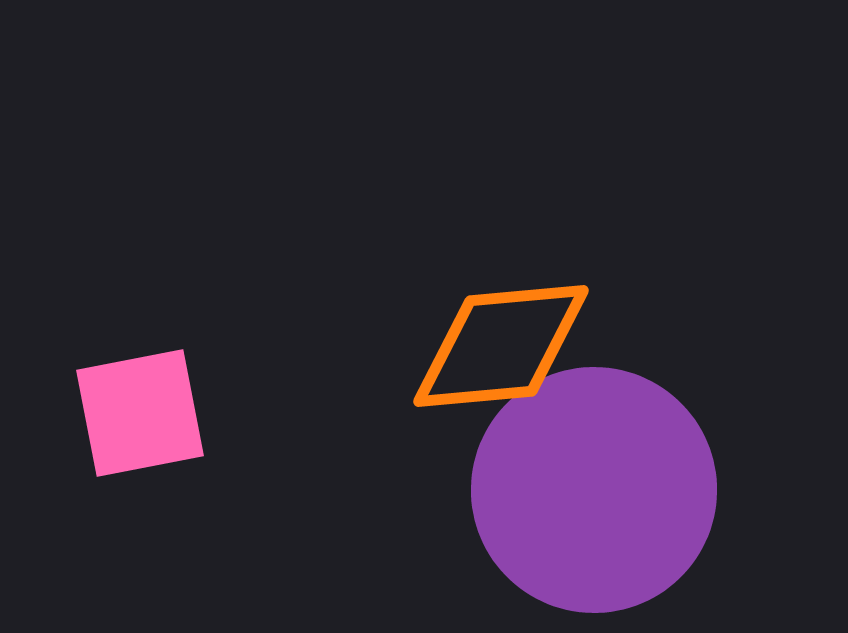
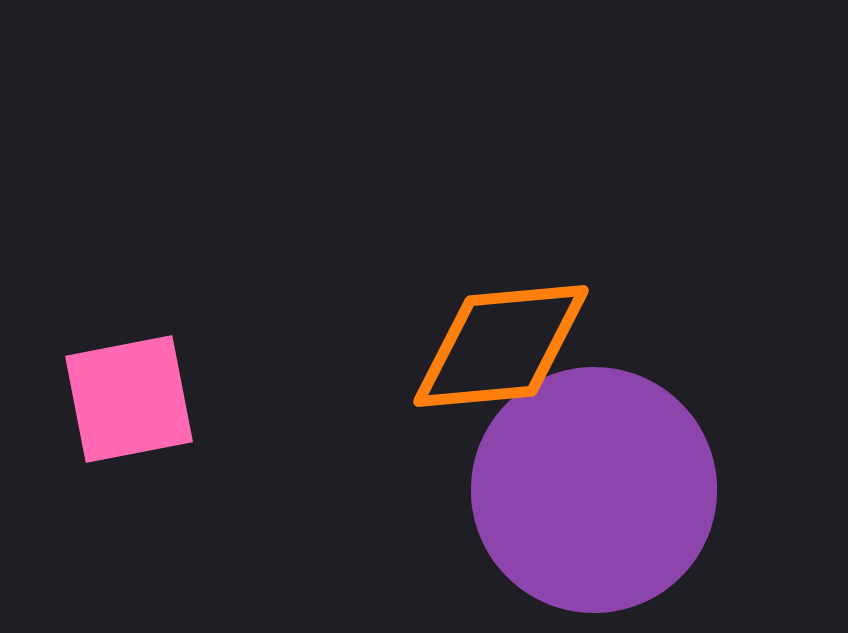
pink square: moved 11 px left, 14 px up
